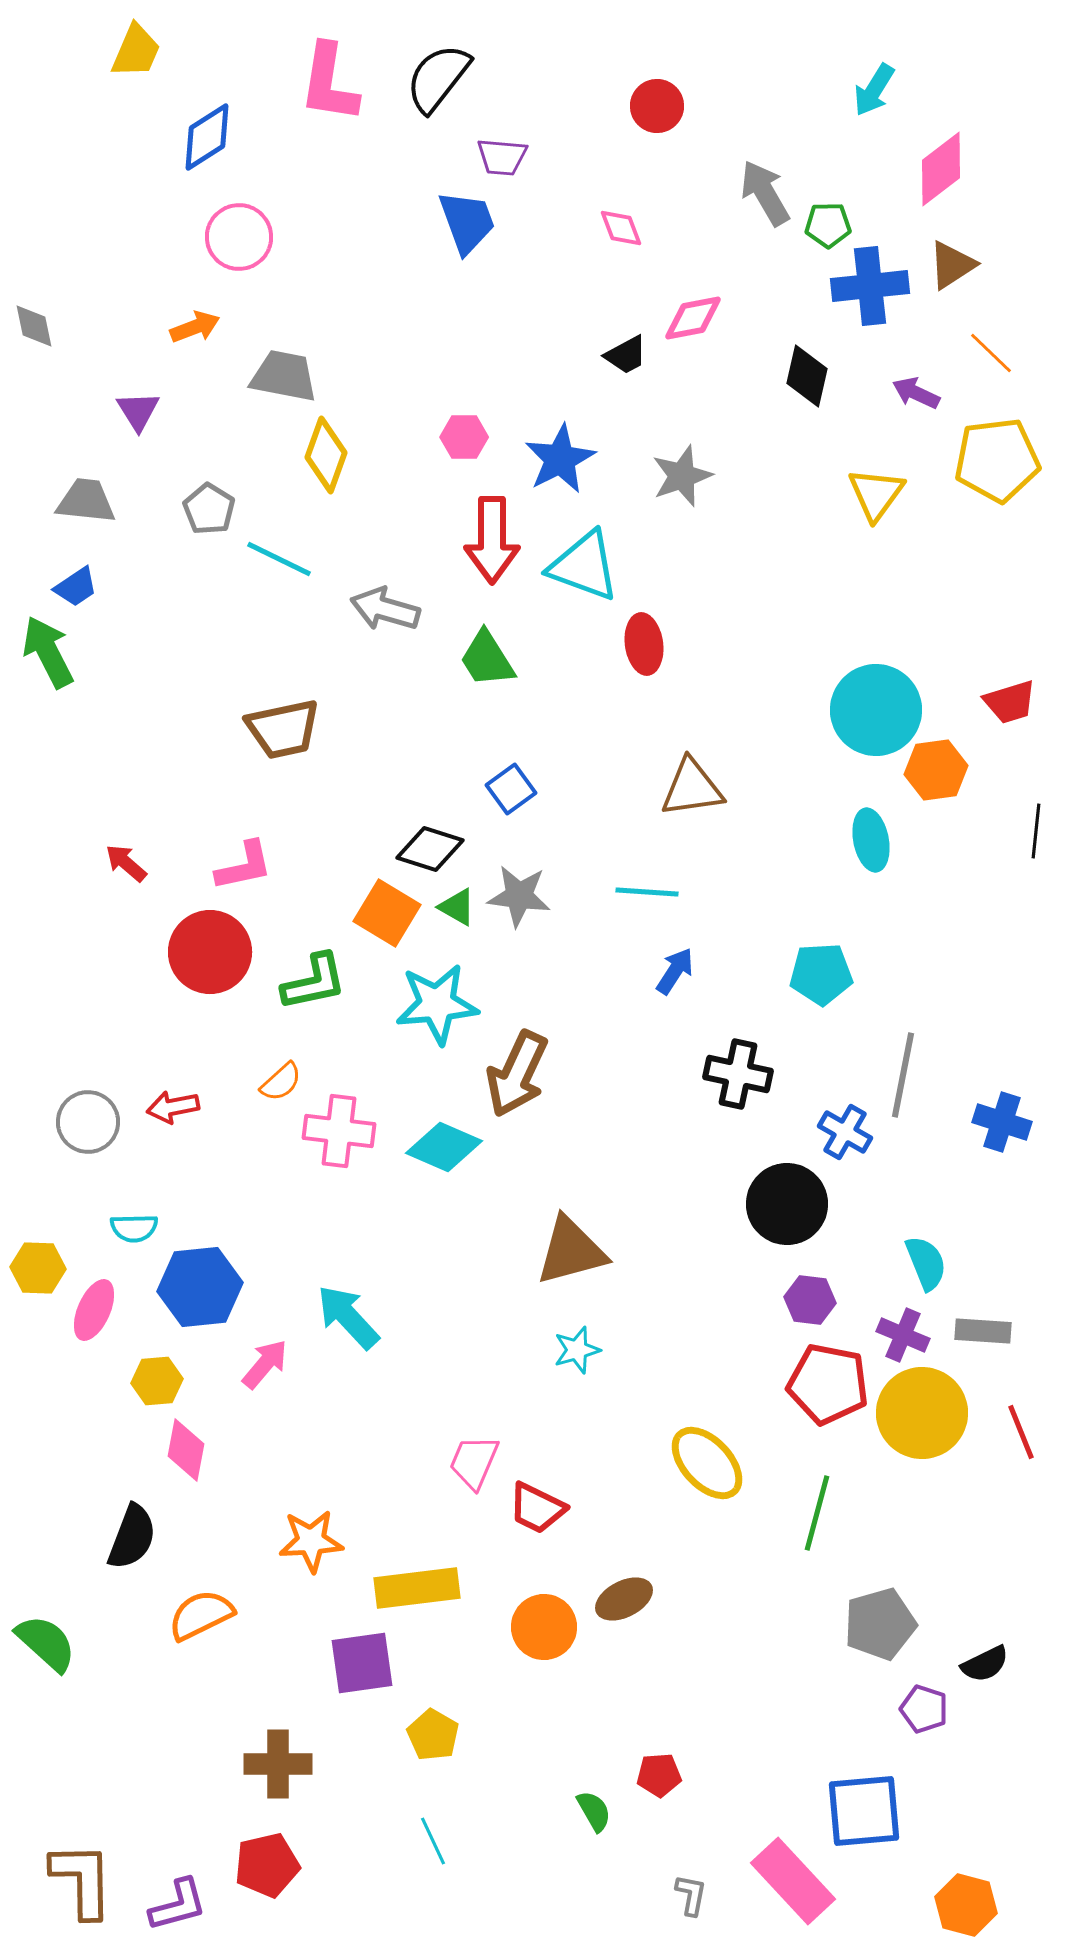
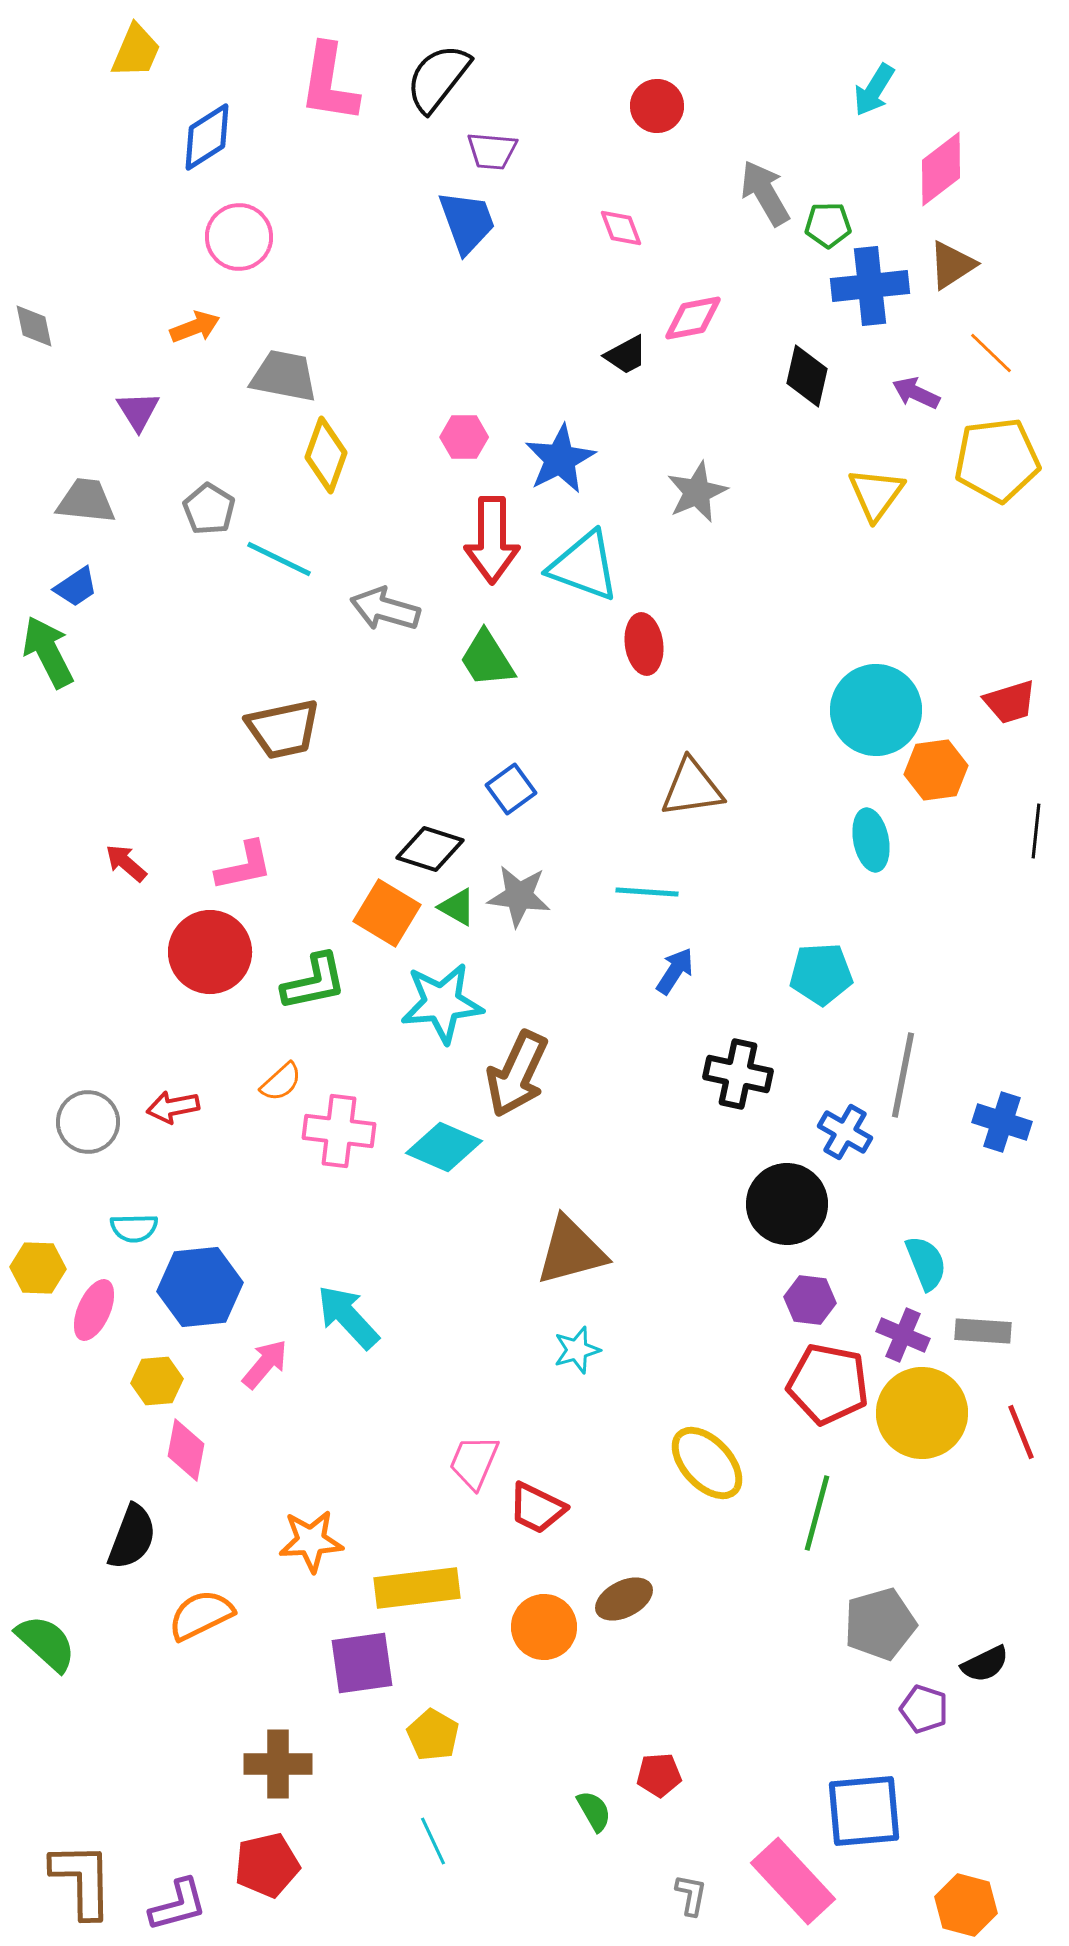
purple trapezoid at (502, 157): moved 10 px left, 6 px up
gray star at (682, 476): moved 15 px right, 16 px down; rotated 4 degrees counterclockwise
cyan star at (437, 1004): moved 5 px right, 1 px up
